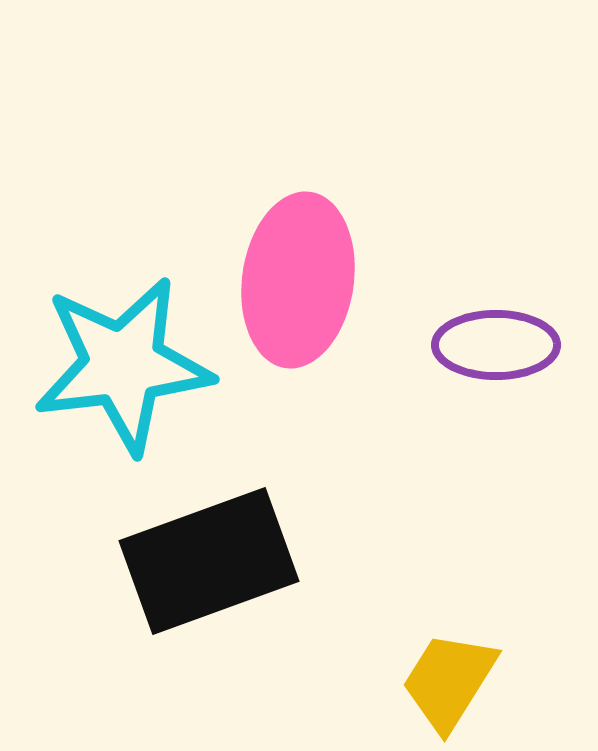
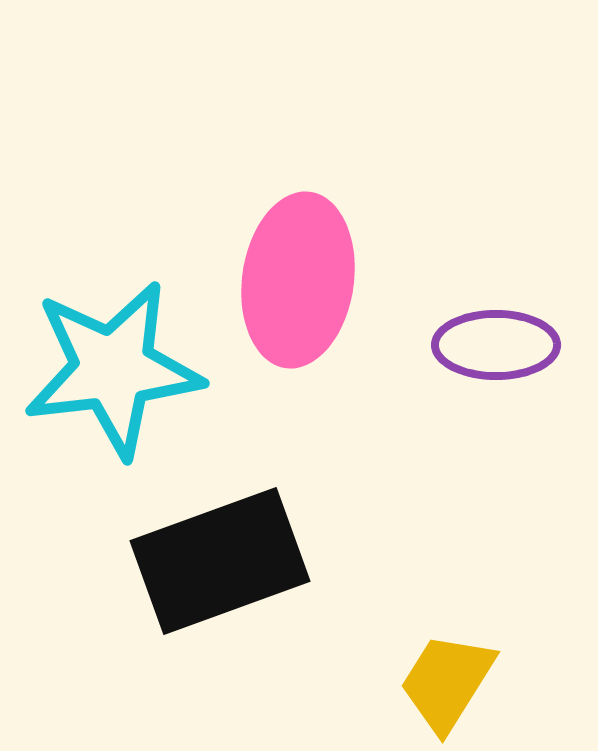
cyan star: moved 10 px left, 4 px down
black rectangle: moved 11 px right
yellow trapezoid: moved 2 px left, 1 px down
